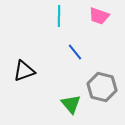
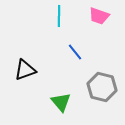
black triangle: moved 1 px right, 1 px up
green triangle: moved 10 px left, 2 px up
